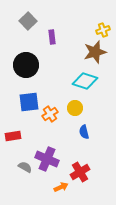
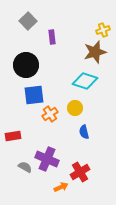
blue square: moved 5 px right, 7 px up
